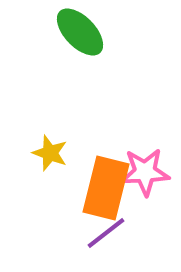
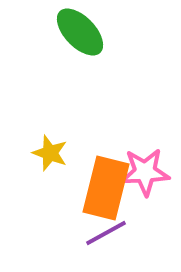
purple line: rotated 9 degrees clockwise
